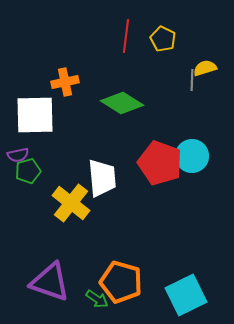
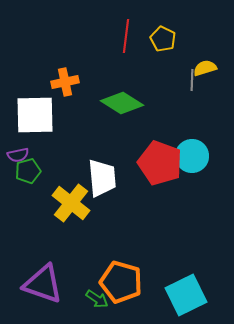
purple triangle: moved 7 px left, 2 px down
